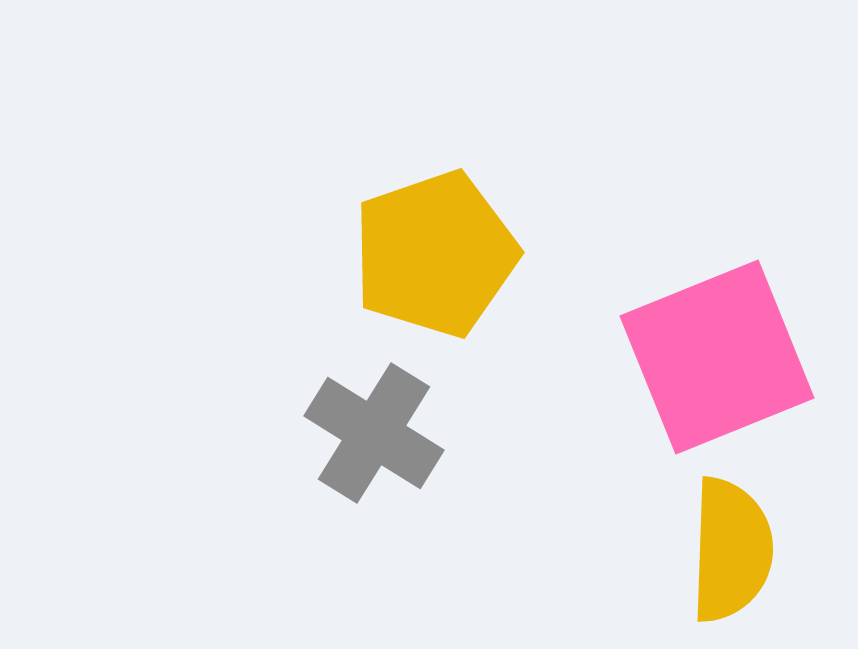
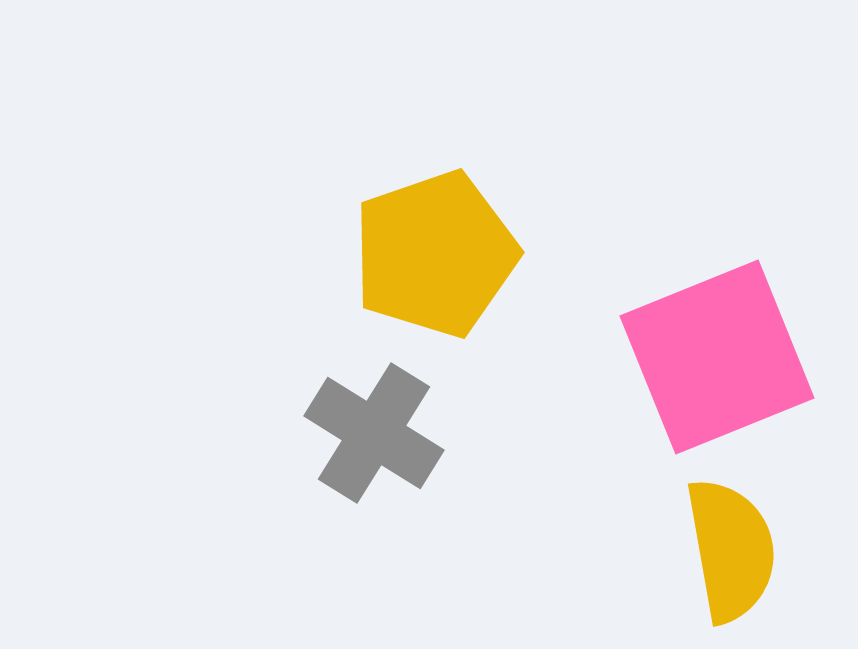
yellow semicircle: rotated 12 degrees counterclockwise
